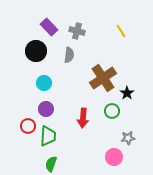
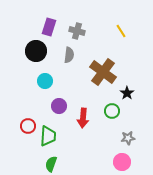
purple rectangle: rotated 60 degrees clockwise
brown cross: moved 6 px up; rotated 20 degrees counterclockwise
cyan circle: moved 1 px right, 2 px up
purple circle: moved 13 px right, 3 px up
pink circle: moved 8 px right, 5 px down
